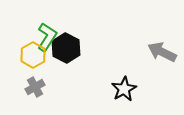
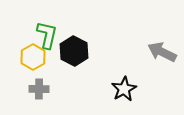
green L-shape: moved 2 px up; rotated 20 degrees counterclockwise
black hexagon: moved 8 px right, 3 px down
yellow hexagon: moved 2 px down
gray cross: moved 4 px right, 2 px down; rotated 30 degrees clockwise
